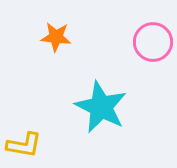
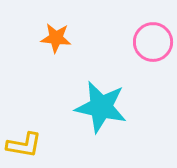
orange star: moved 1 px down
cyan star: rotated 14 degrees counterclockwise
